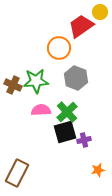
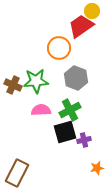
yellow circle: moved 8 px left, 1 px up
green cross: moved 3 px right, 2 px up; rotated 15 degrees clockwise
orange star: moved 1 px left, 2 px up
